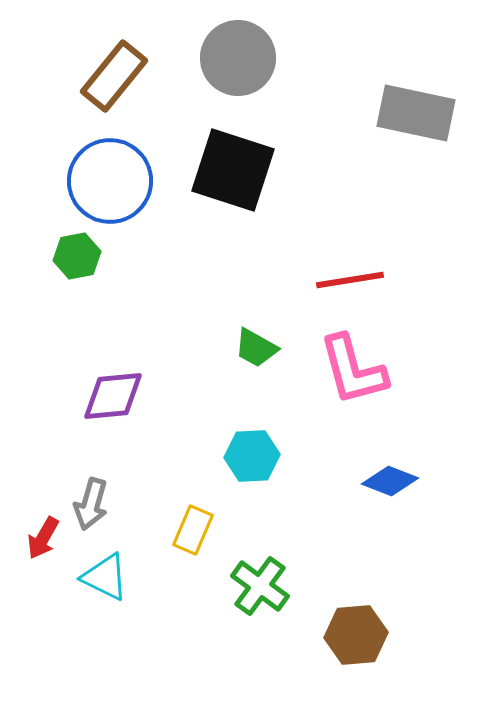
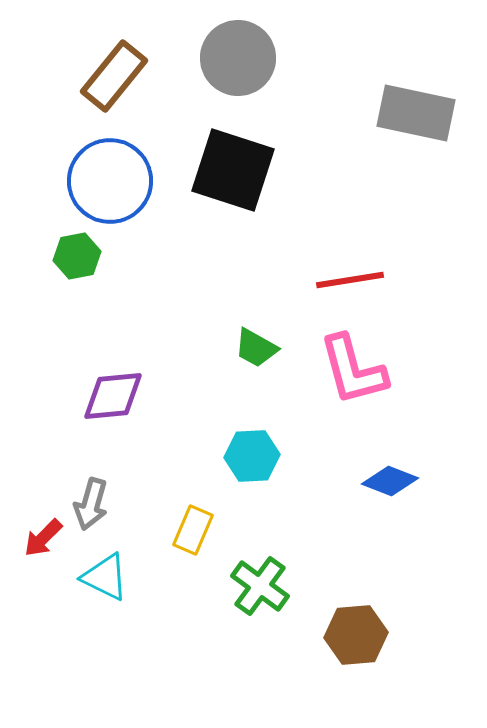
red arrow: rotated 15 degrees clockwise
